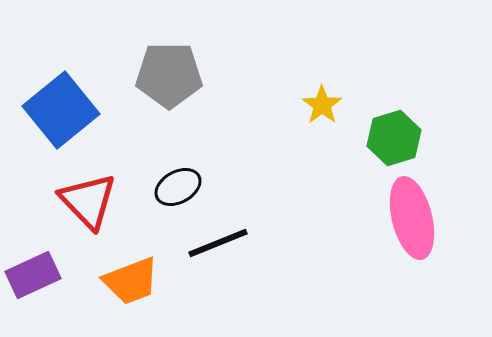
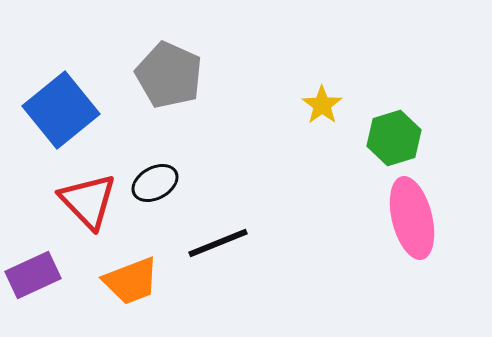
gray pentagon: rotated 24 degrees clockwise
black ellipse: moved 23 px left, 4 px up
